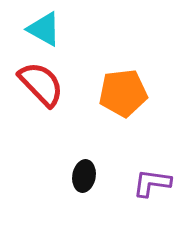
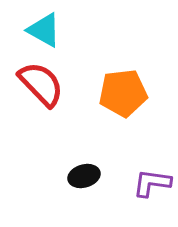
cyan triangle: moved 1 px down
black ellipse: rotated 64 degrees clockwise
